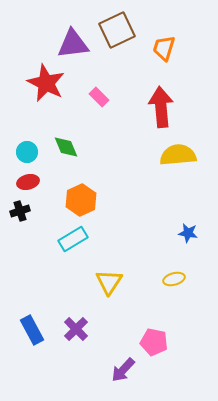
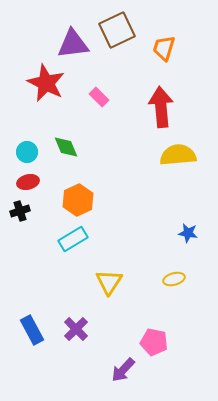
orange hexagon: moved 3 px left
